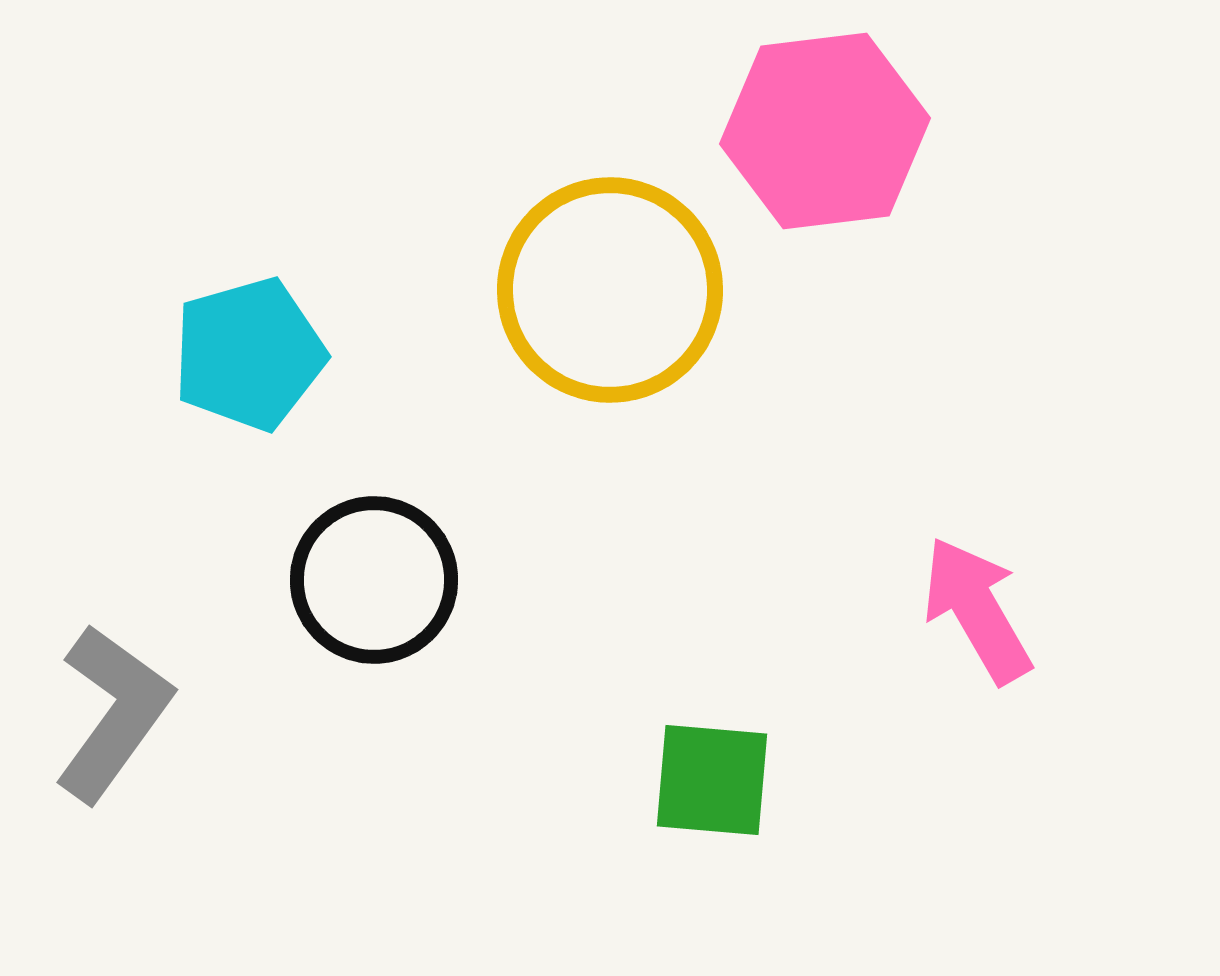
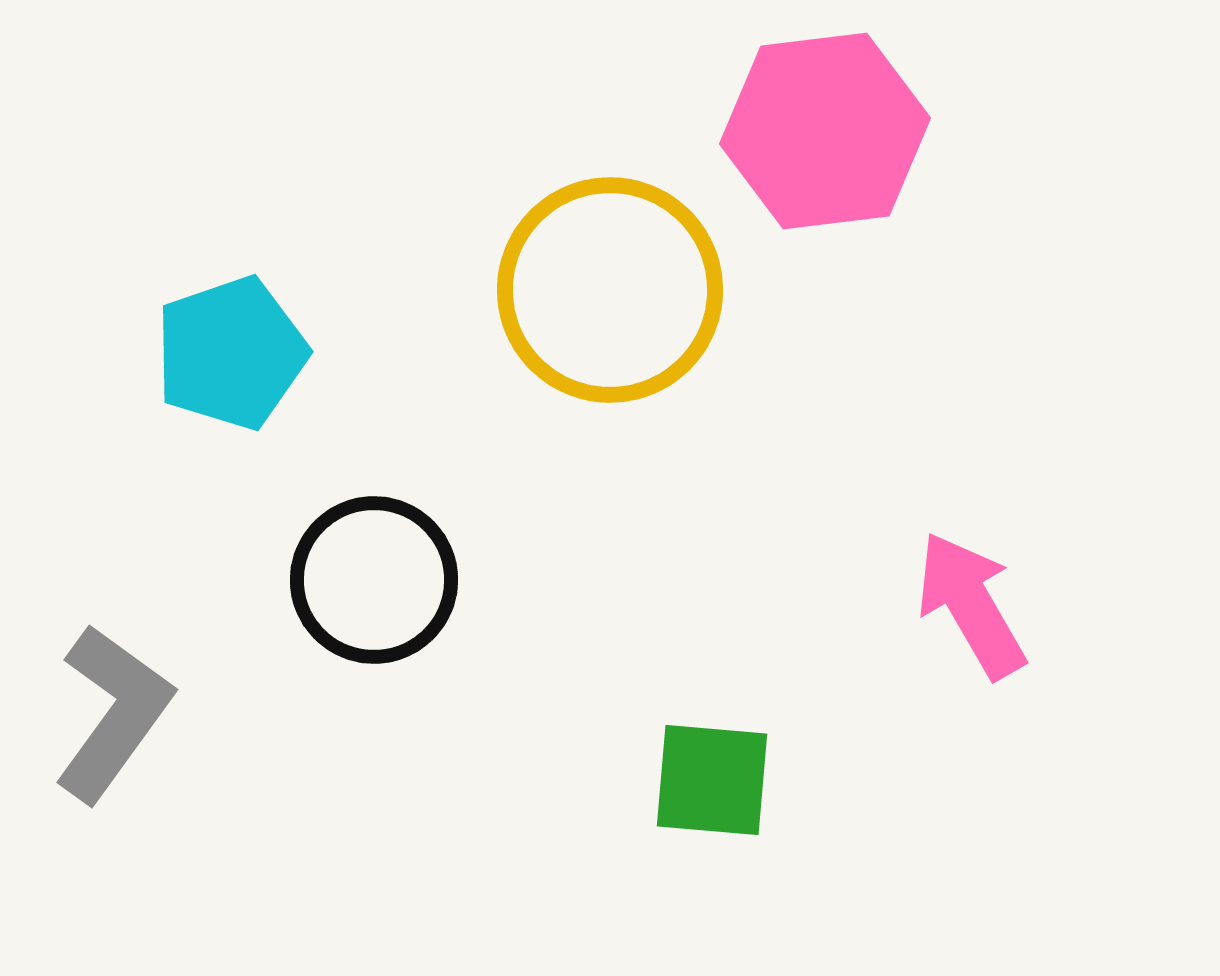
cyan pentagon: moved 18 px left, 1 px up; rotated 3 degrees counterclockwise
pink arrow: moved 6 px left, 5 px up
